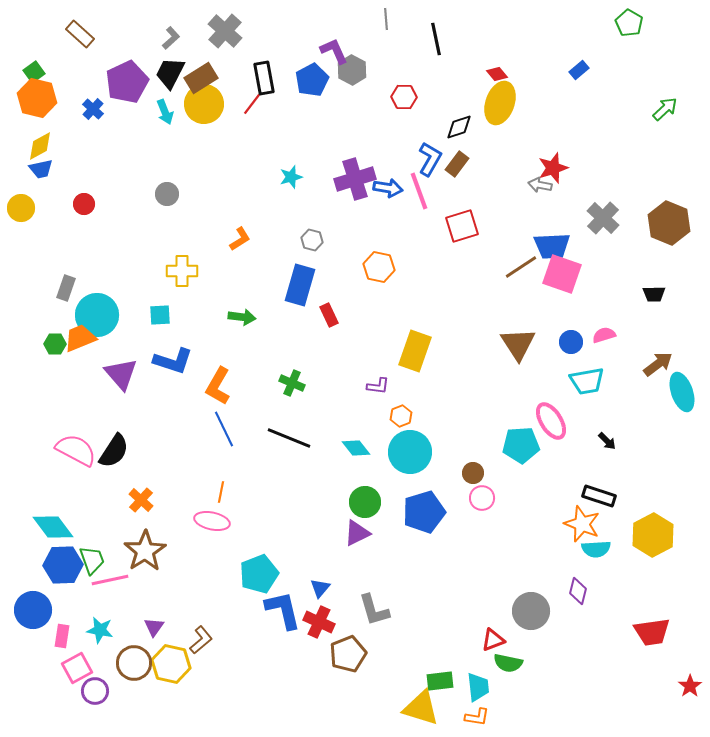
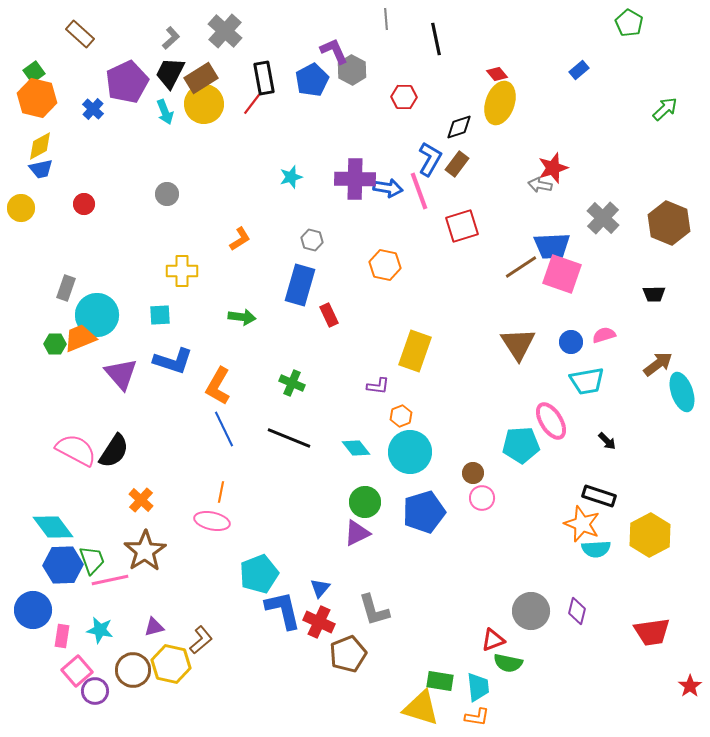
purple cross at (355, 179): rotated 18 degrees clockwise
orange hexagon at (379, 267): moved 6 px right, 2 px up
yellow hexagon at (653, 535): moved 3 px left
purple diamond at (578, 591): moved 1 px left, 20 px down
purple triangle at (154, 627): rotated 40 degrees clockwise
brown circle at (134, 663): moved 1 px left, 7 px down
pink square at (77, 668): moved 3 px down; rotated 12 degrees counterclockwise
green rectangle at (440, 681): rotated 16 degrees clockwise
